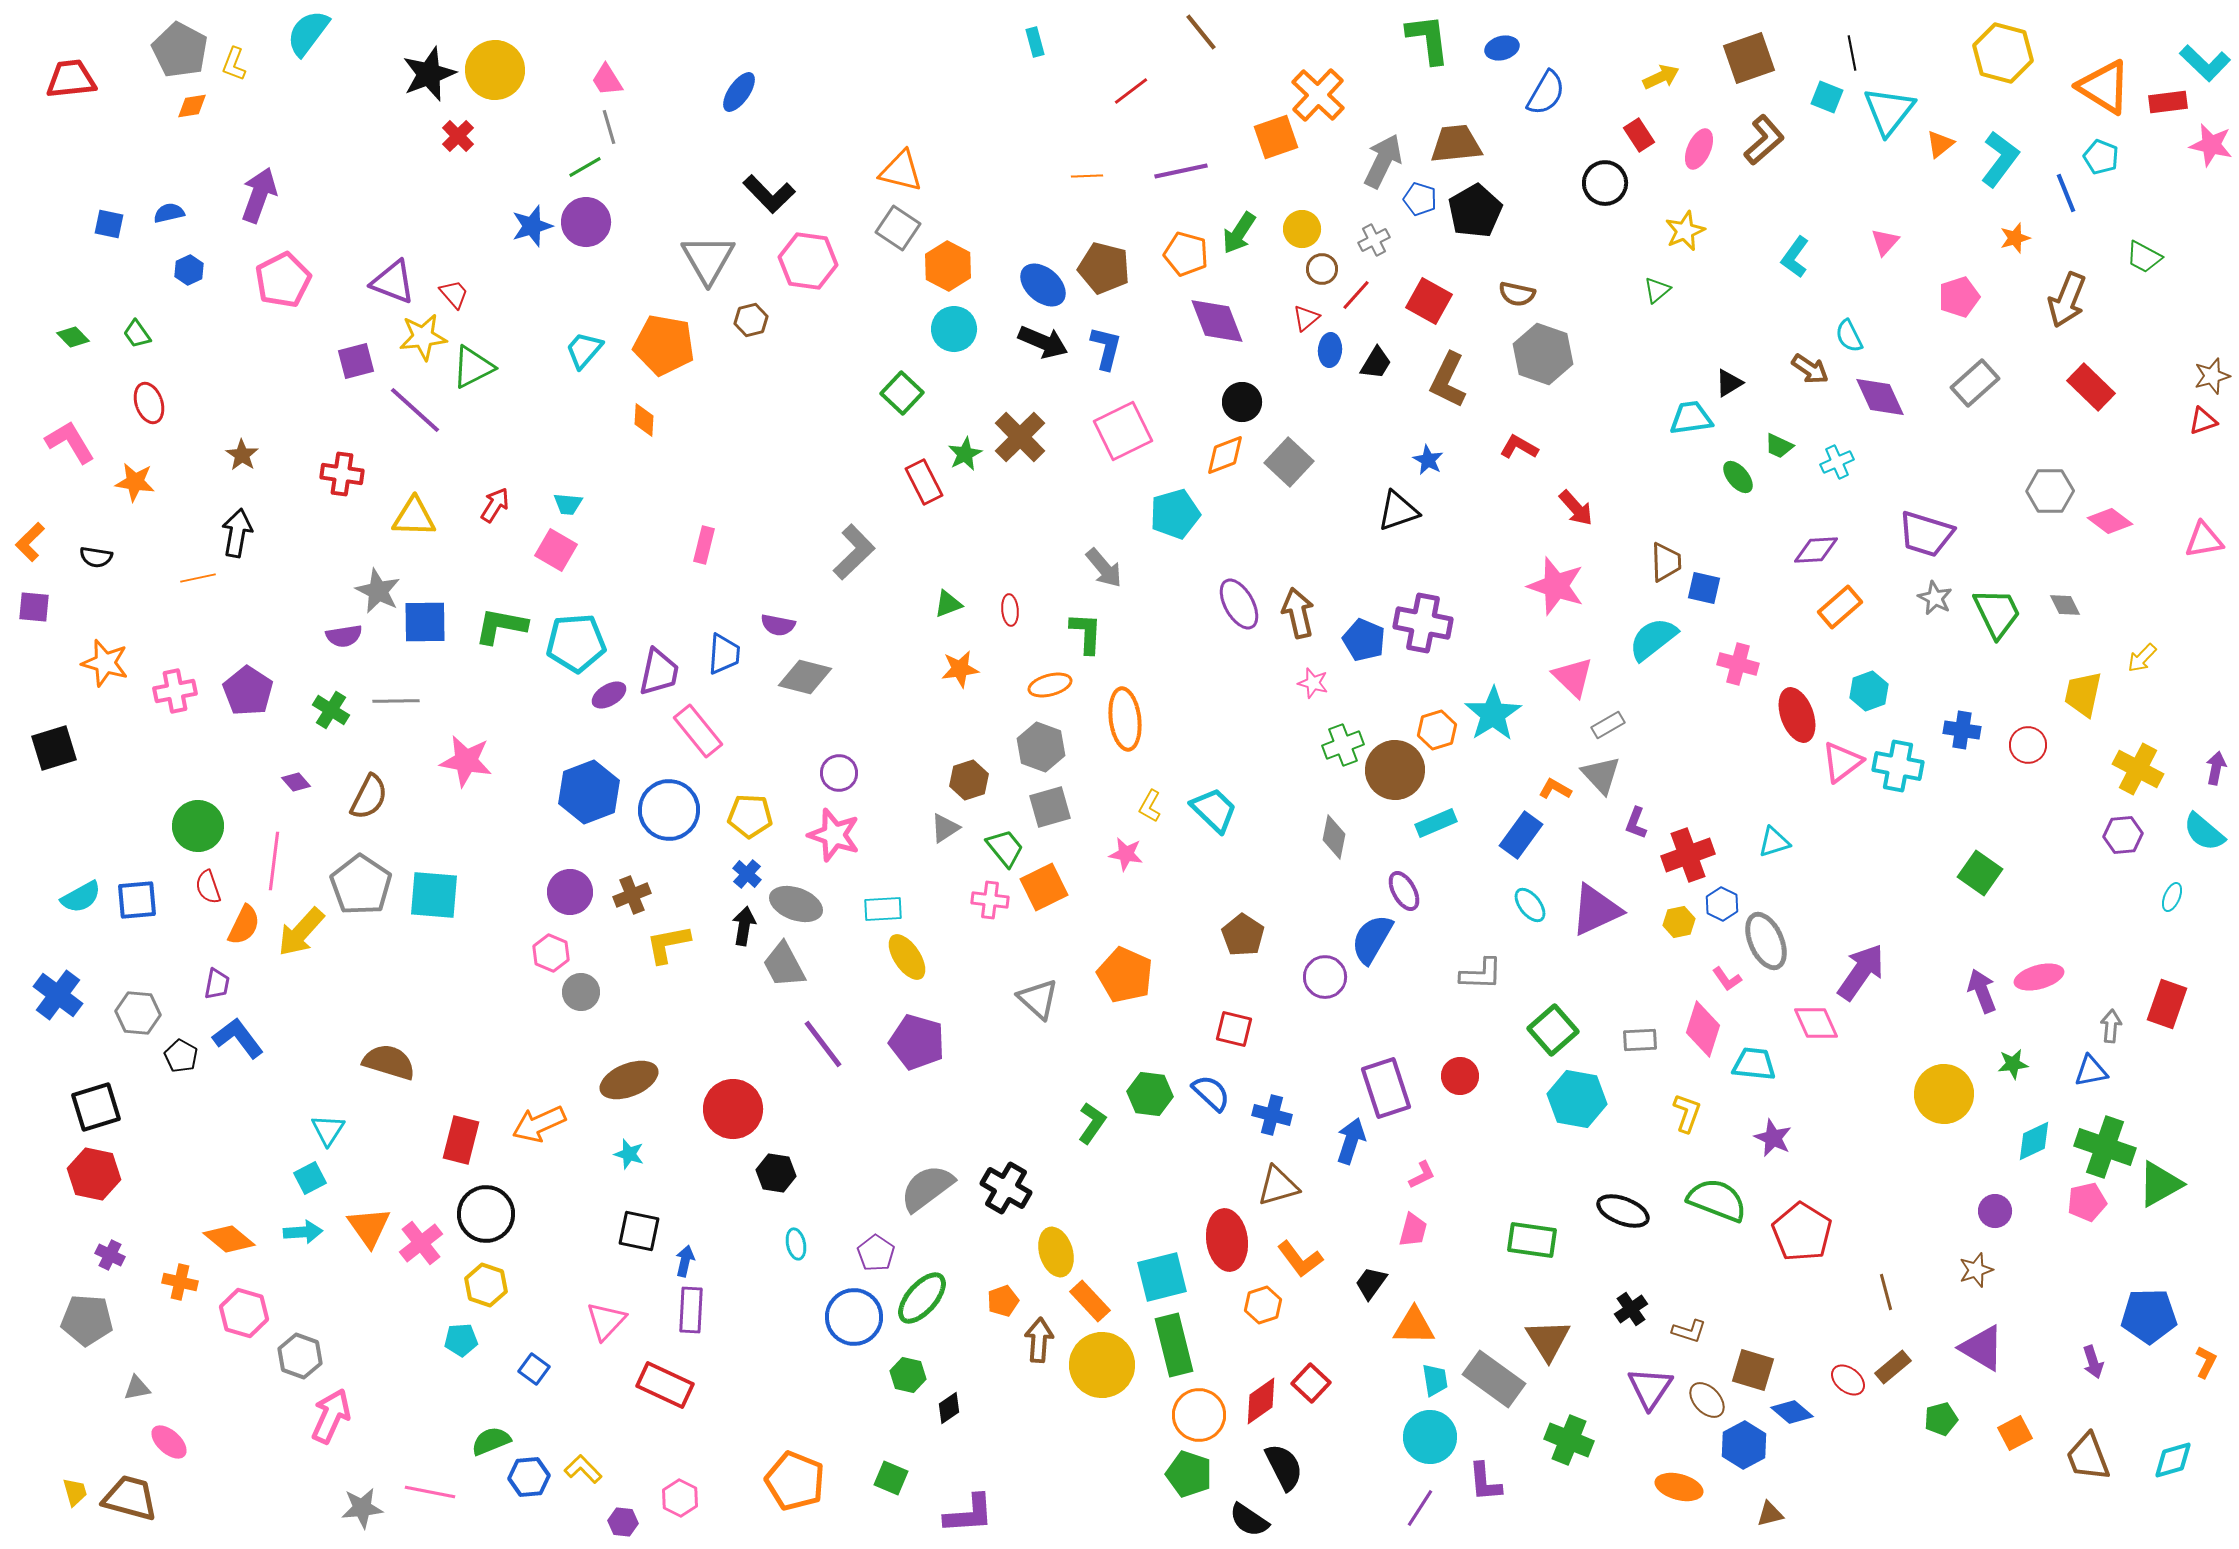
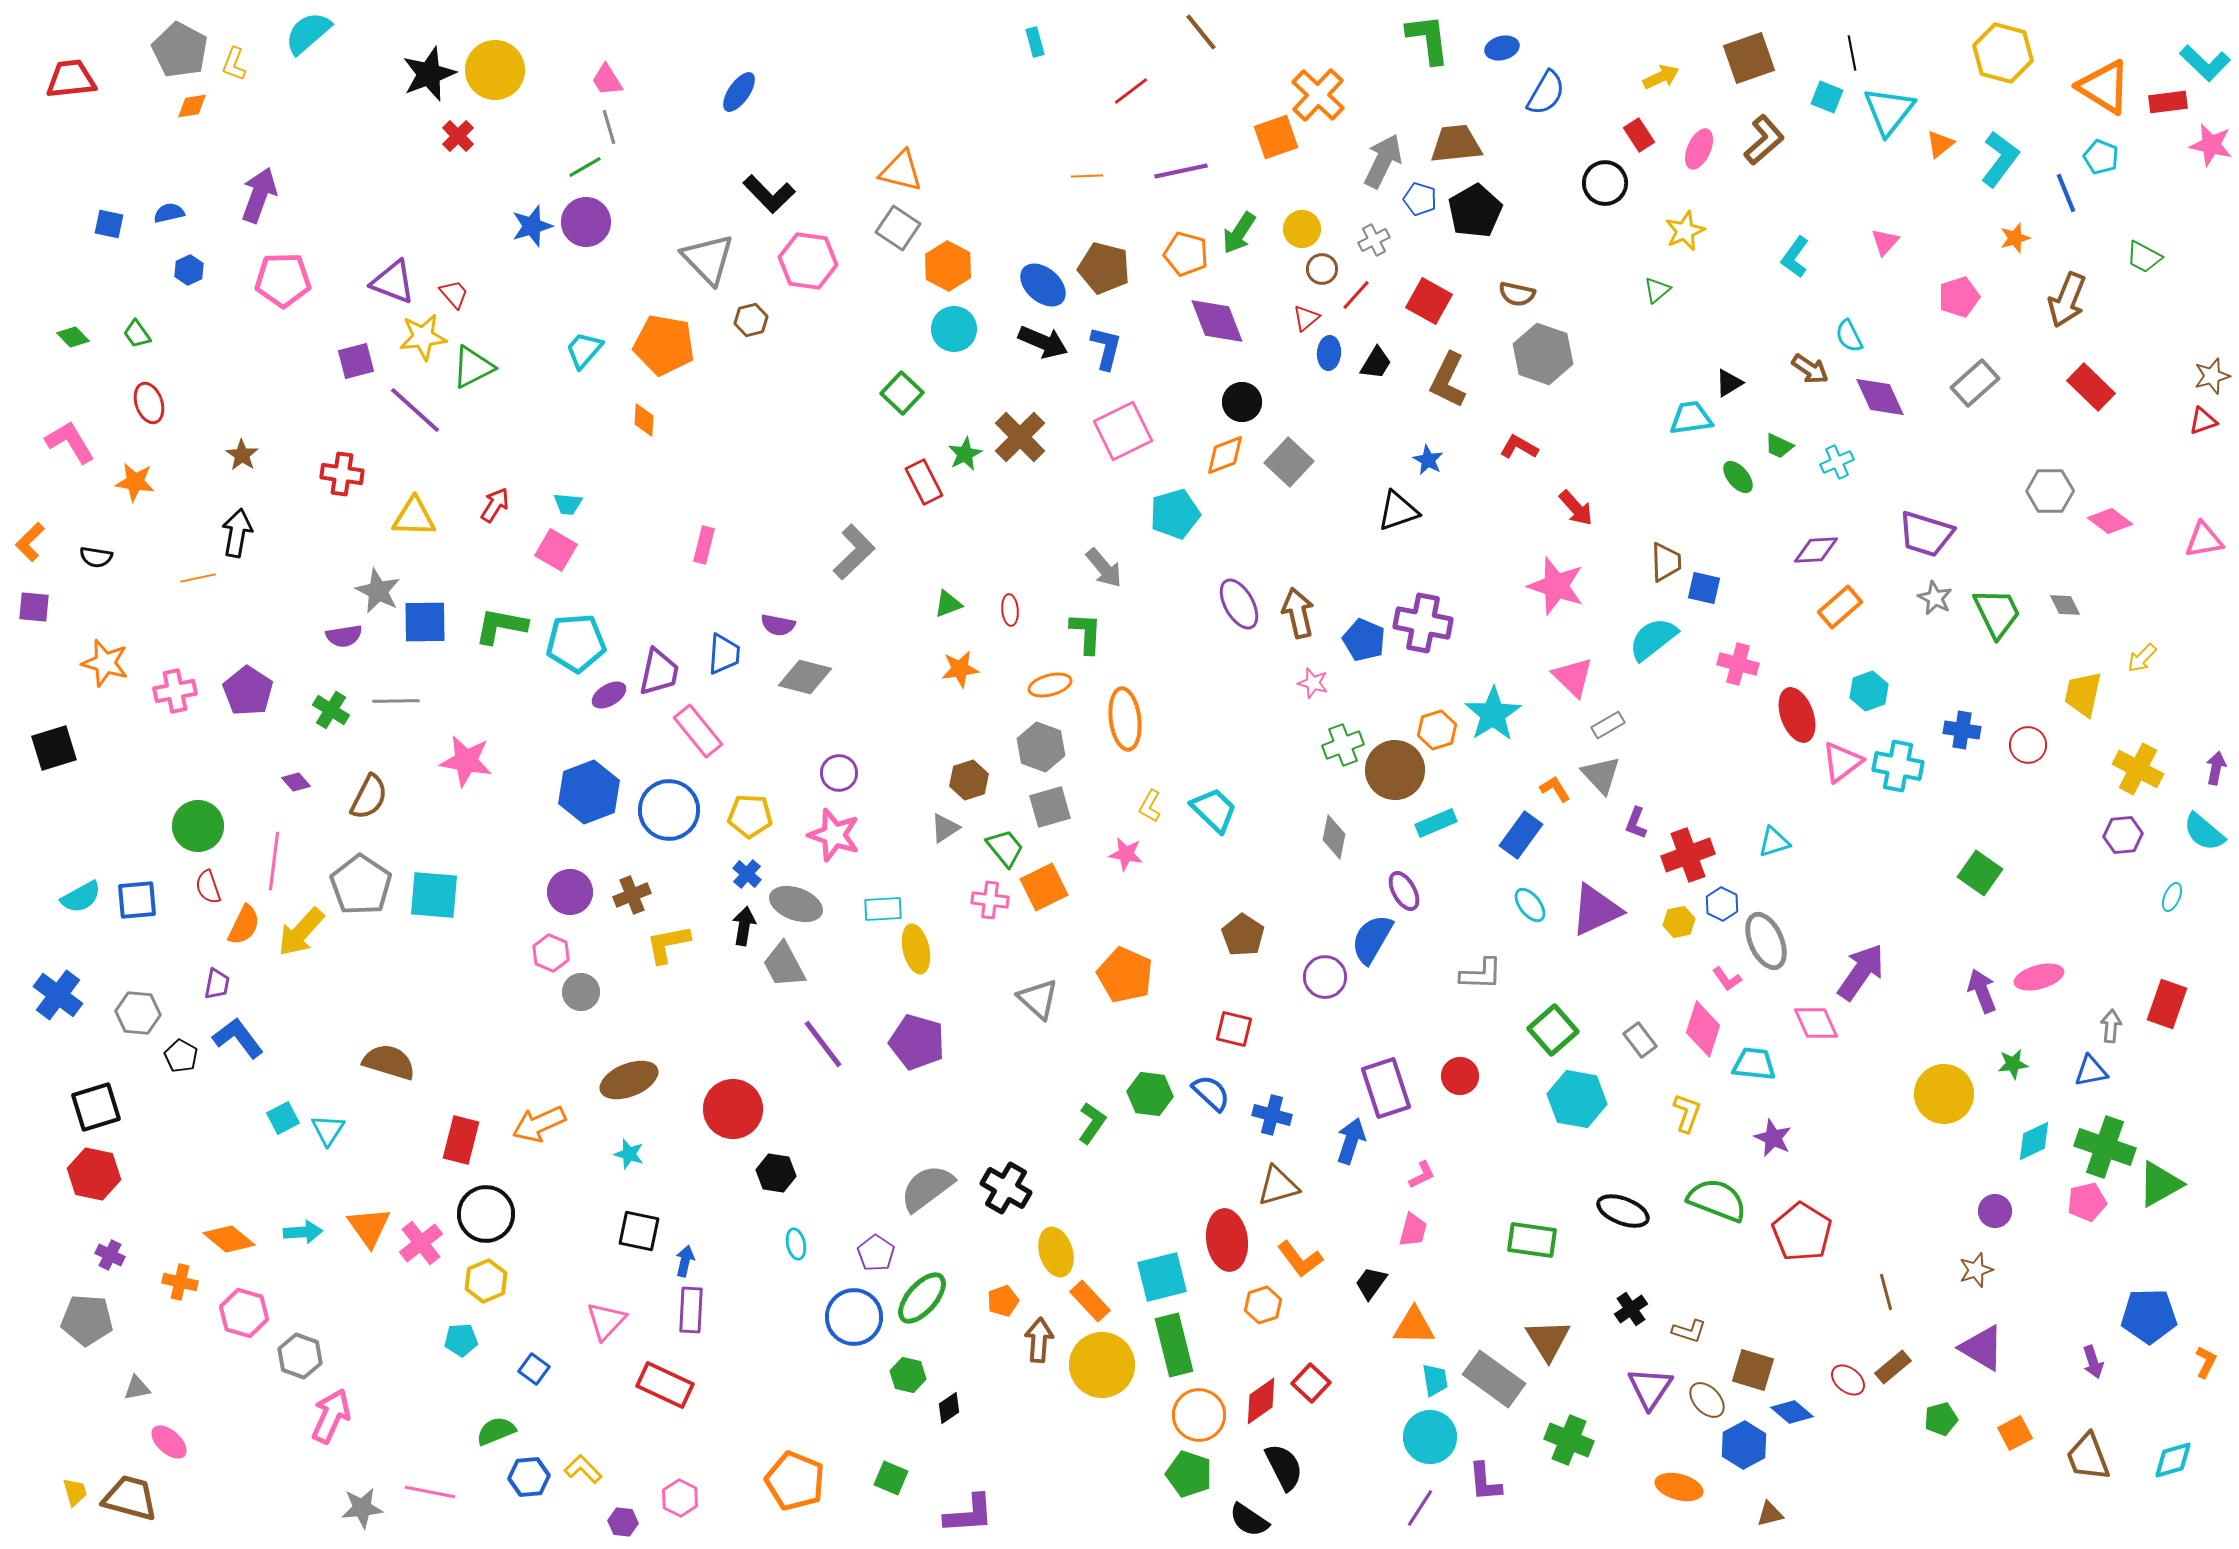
cyan semicircle at (308, 33): rotated 12 degrees clockwise
gray triangle at (708, 259): rotated 14 degrees counterclockwise
pink pentagon at (283, 280): rotated 26 degrees clockwise
blue ellipse at (1330, 350): moved 1 px left, 3 px down
orange L-shape at (1555, 789): rotated 28 degrees clockwise
yellow ellipse at (907, 957): moved 9 px right, 8 px up; rotated 21 degrees clockwise
gray rectangle at (1640, 1040): rotated 56 degrees clockwise
cyan square at (310, 1178): moved 27 px left, 60 px up
yellow hexagon at (486, 1285): moved 4 px up; rotated 18 degrees clockwise
green semicircle at (491, 1441): moved 5 px right, 10 px up
